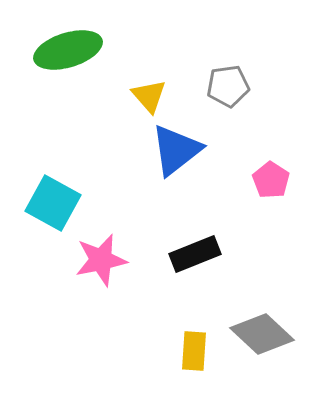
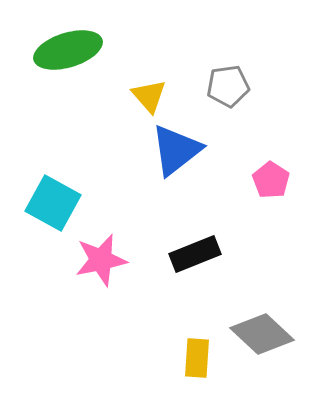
yellow rectangle: moved 3 px right, 7 px down
